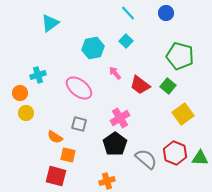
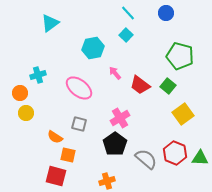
cyan square: moved 6 px up
